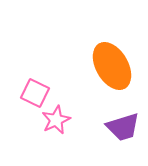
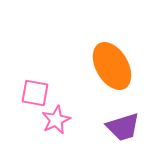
pink square: rotated 16 degrees counterclockwise
